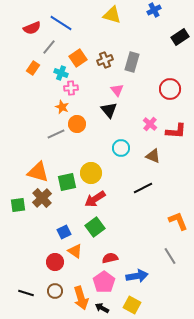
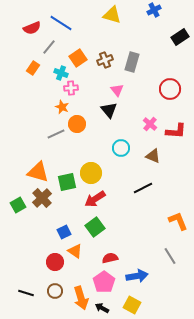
green square at (18, 205): rotated 21 degrees counterclockwise
